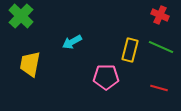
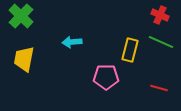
cyan arrow: rotated 24 degrees clockwise
green line: moved 5 px up
yellow trapezoid: moved 6 px left, 5 px up
